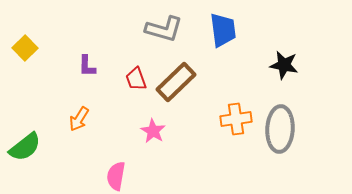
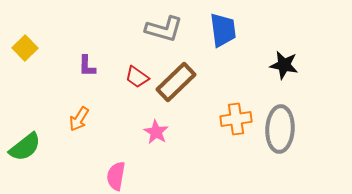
red trapezoid: moved 1 px right, 2 px up; rotated 35 degrees counterclockwise
pink star: moved 3 px right, 1 px down
